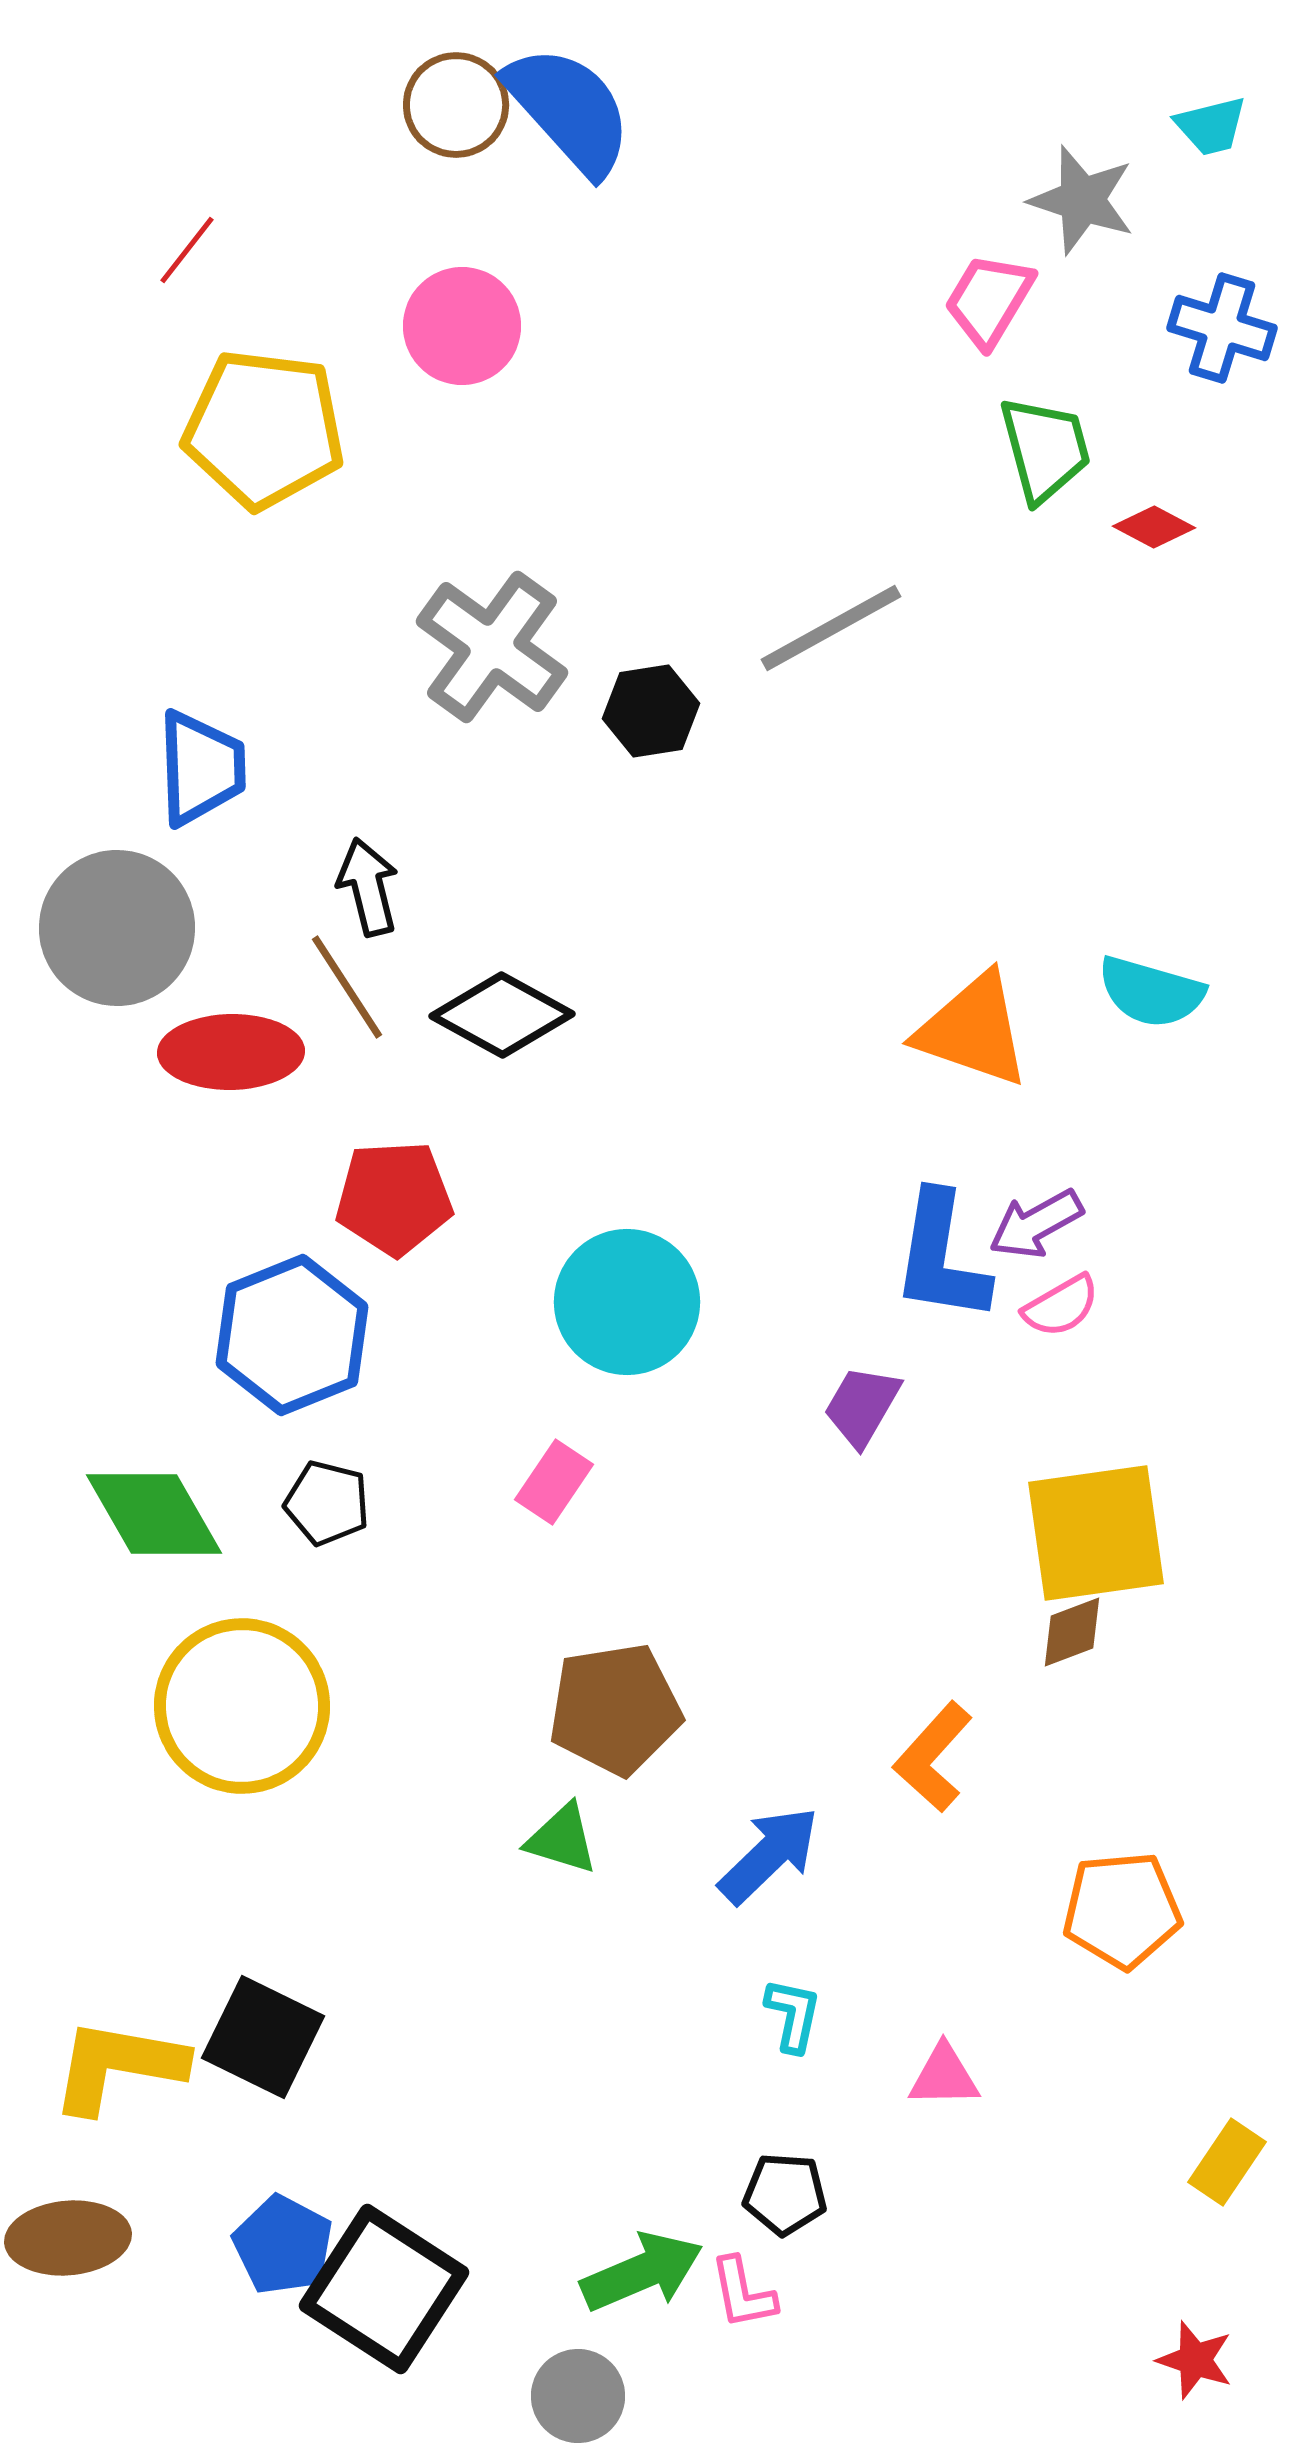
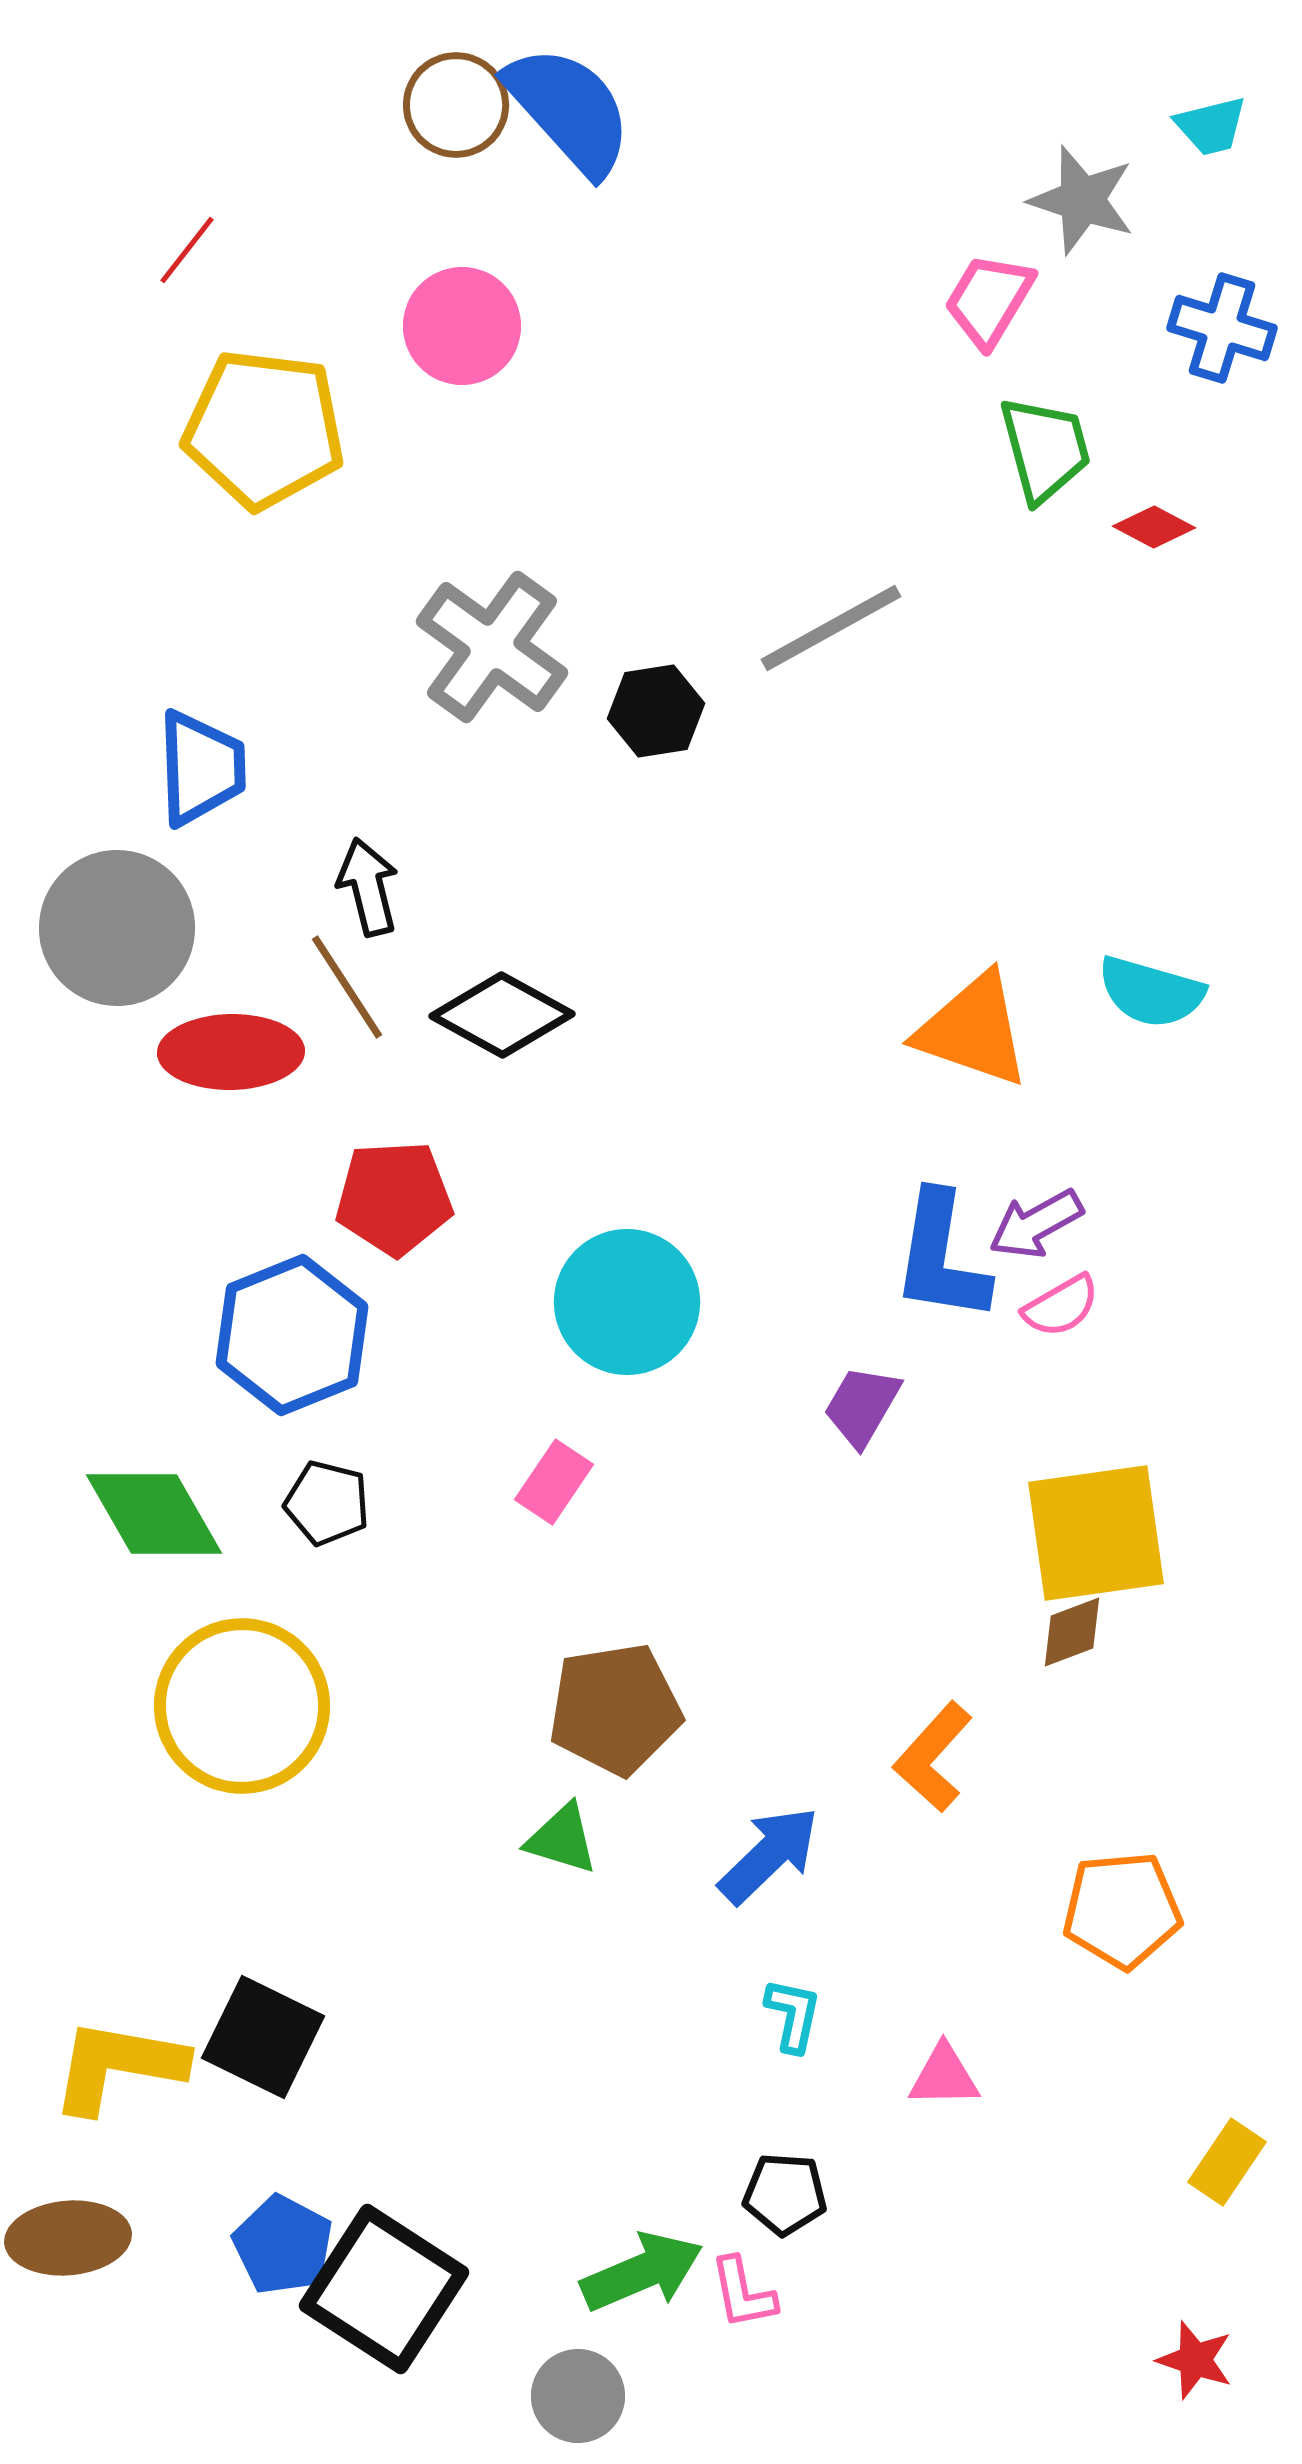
black hexagon at (651, 711): moved 5 px right
